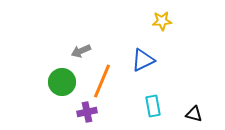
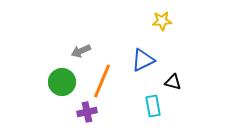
black triangle: moved 21 px left, 32 px up
